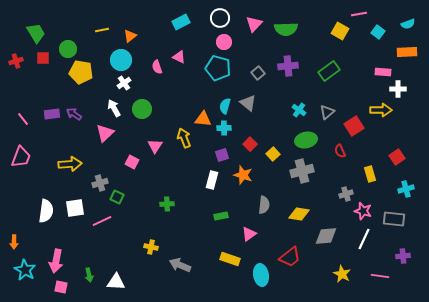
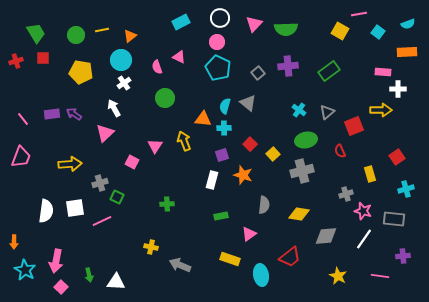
pink circle at (224, 42): moved 7 px left
green circle at (68, 49): moved 8 px right, 14 px up
cyan pentagon at (218, 68): rotated 10 degrees clockwise
green circle at (142, 109): moved 23 px right, 11 px up
red square at (354, 126): rotated 12 degrees clockwise
yellow arrow at (184, 138): moved 3 px down
white line at (364, 239): rotated 10 degrees clockwise
yellow star at (342, 274): moved 4 px left, 2 px down
pink square at (61, 287): rotated 32 degrees clockwise
